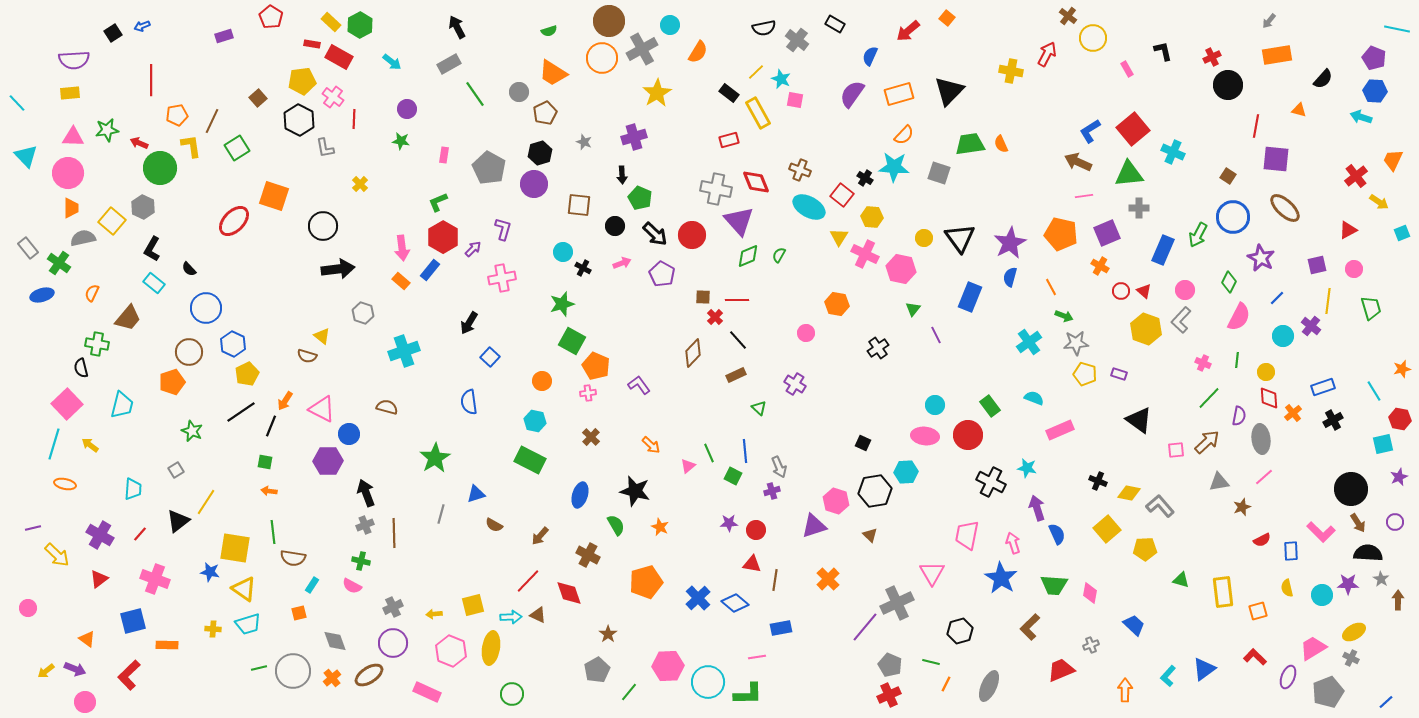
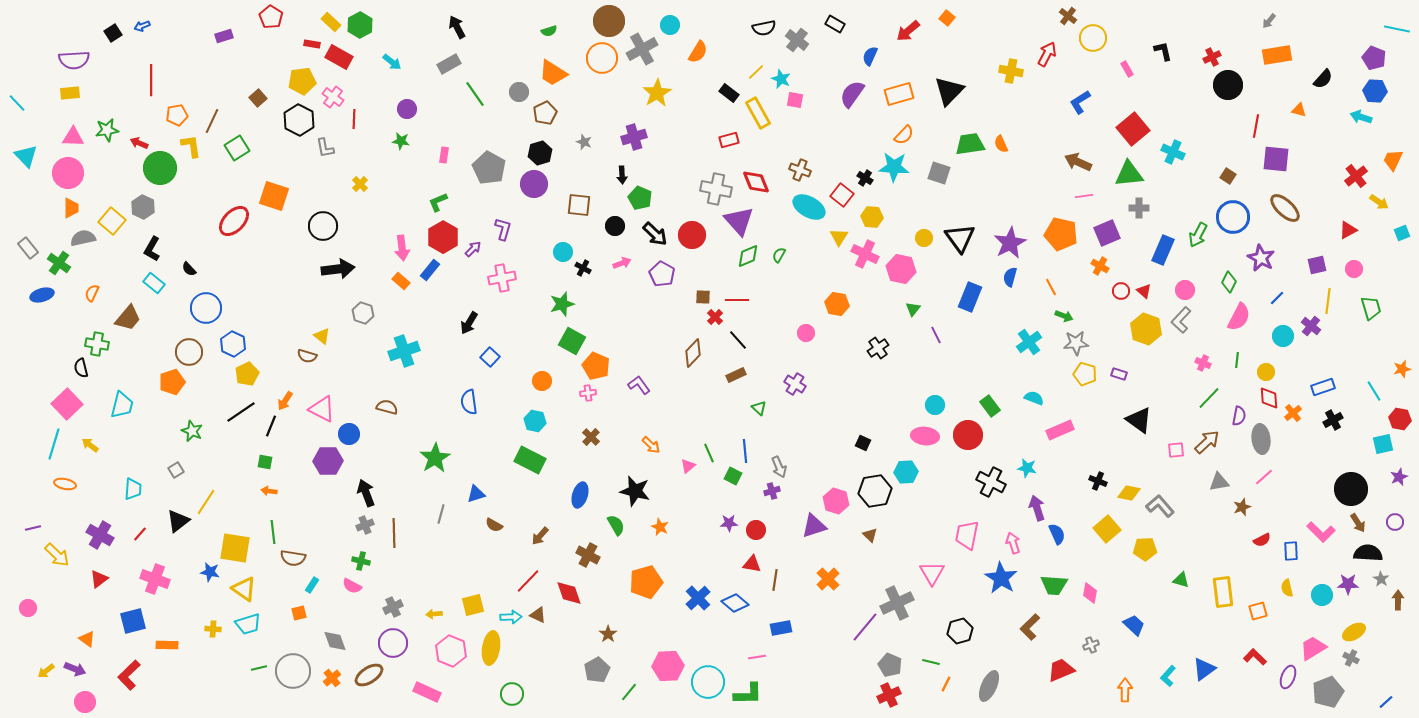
blue L-shape at (1090, 131): moved 10 px left, 29 px up
